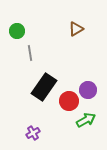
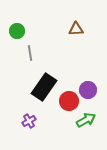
brown triangle: rotated 28 degrees clockwise
purple cross: moved 4 px left, 12 px up
